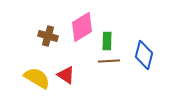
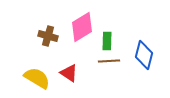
red triangle: moved 3 px right, 2 px up
